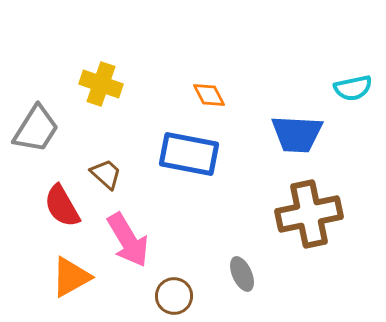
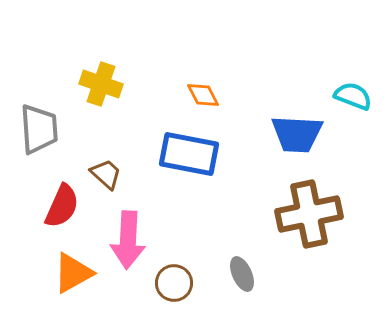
cyan semicircle: moved 8 px down; rotated 147 degrees counterclockwise
orange diamond: moved 6 px left
gray trapezoid: moved 3 px right; rotated 36 degrees counterclockwise
red semicircle: rotated 126 degrees counterclockwise
pink arrow: rotated 34 degrees clockwise
orange triangle: moved 2 px right, 4 px up
brown circle: moved 13 px up
